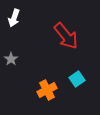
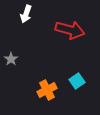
white arrow: moved 12 px right, 4 px up
red arrow: moved 4 px right, 6 px up; rotated 36 degrees counterclockwise
cyan square: moved 2 px down
